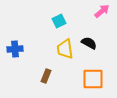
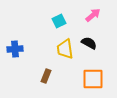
pink arrow: moved 9 px left, 4 px down
